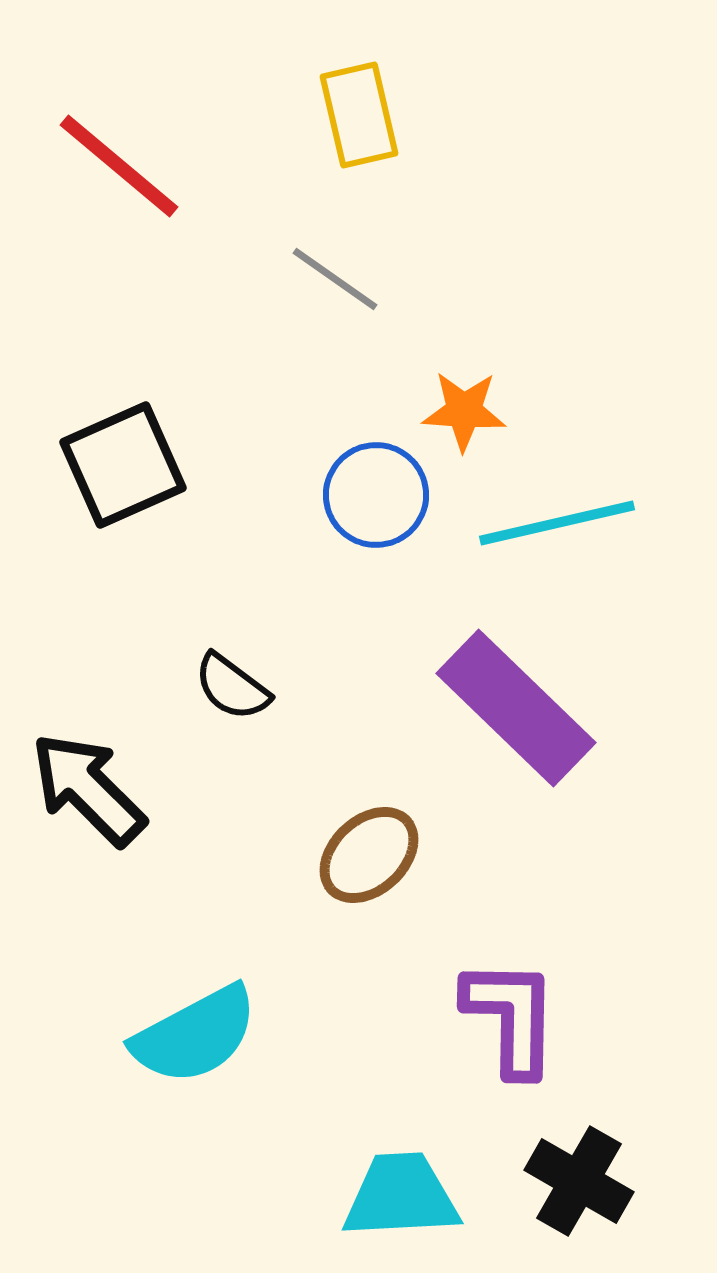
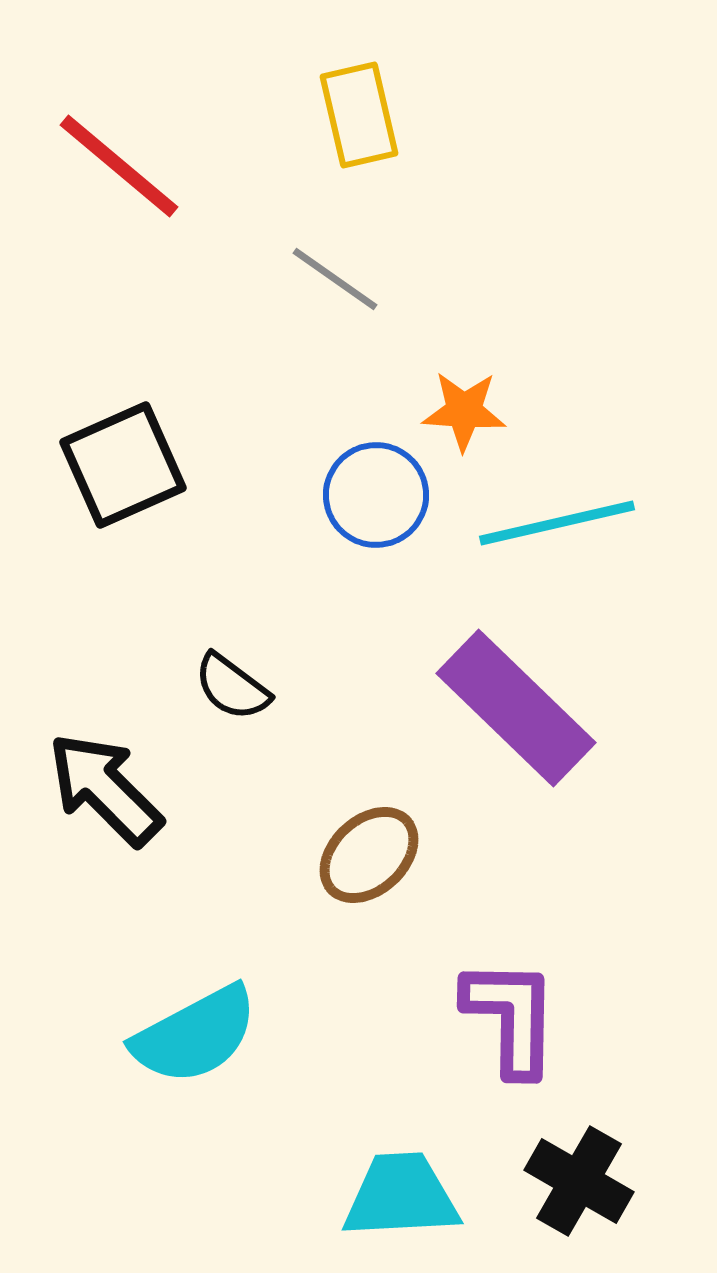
black arrow: moved 17 px right
